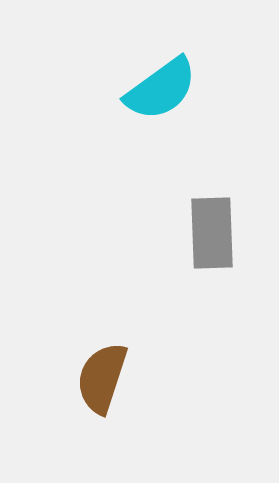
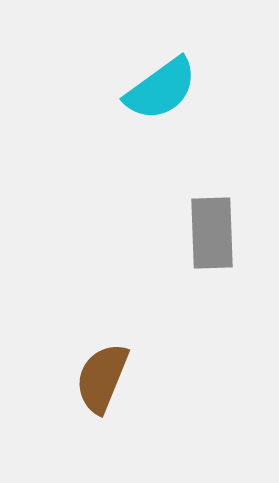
brown semicircle: rotated 4 degrees clockwise
